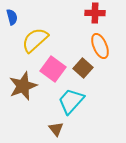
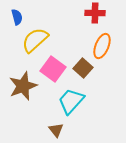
blue semicircle: moved 5 px right
orange ellipse: moved 2 px right; rotated 45 degrees clockwise
brown triangle: moved 1 px down
